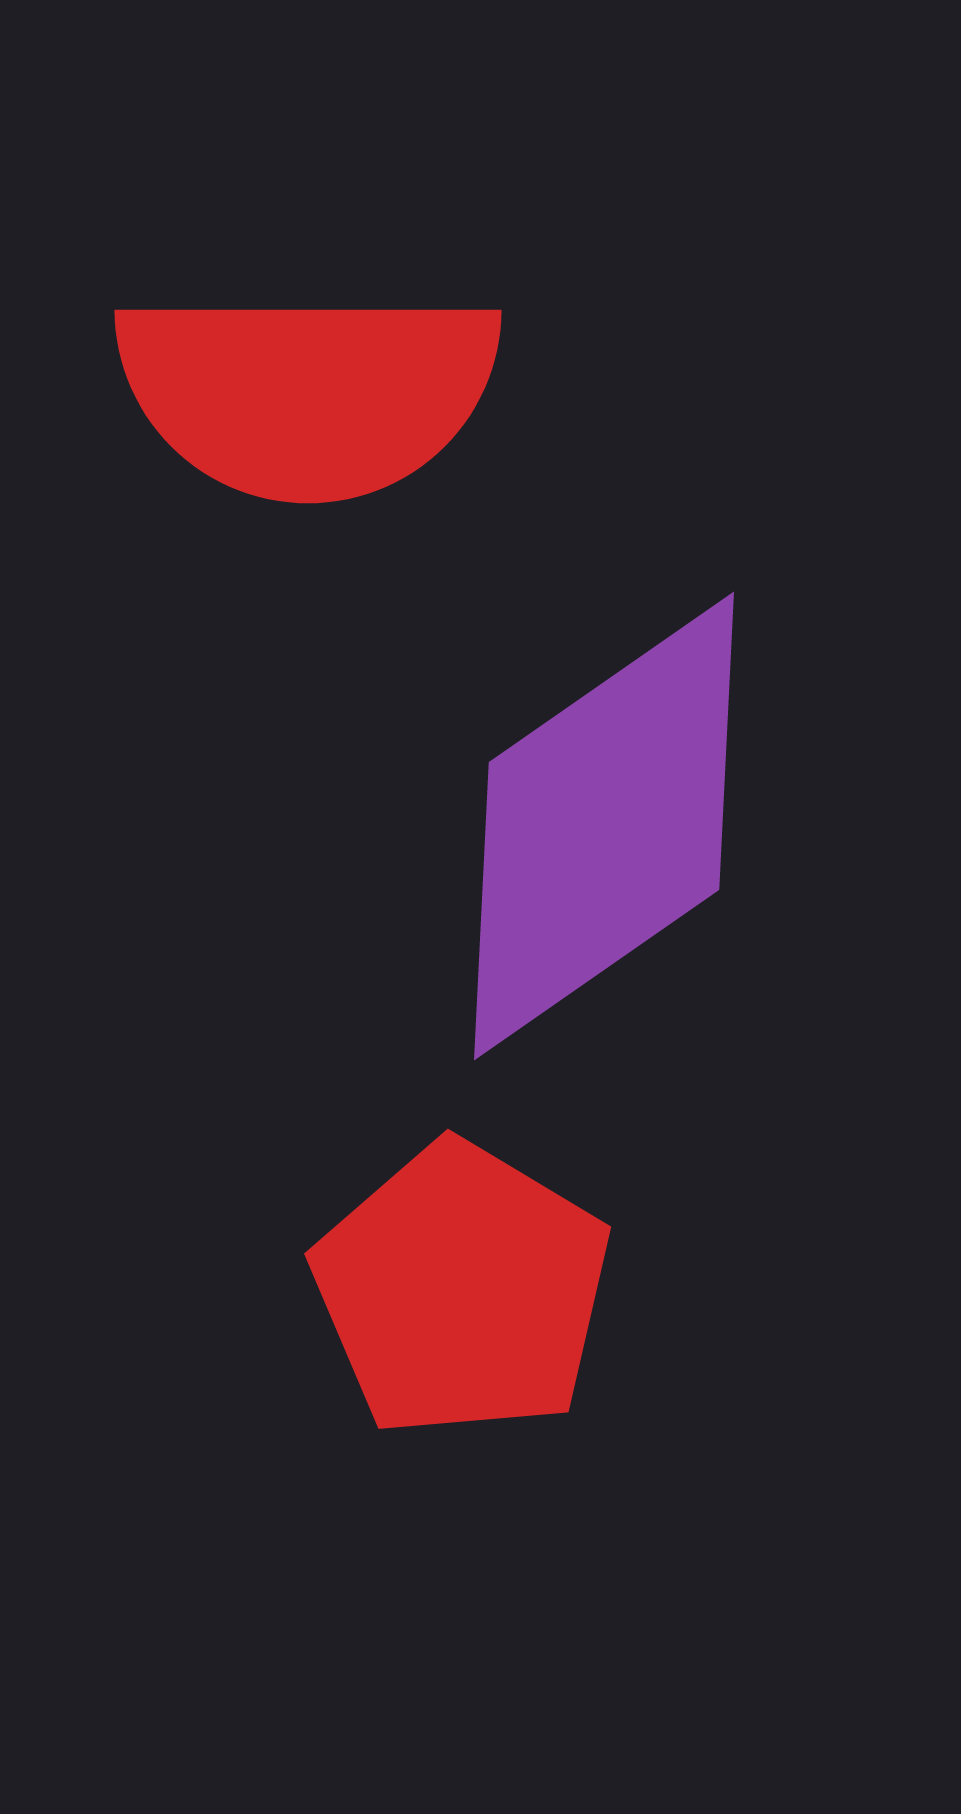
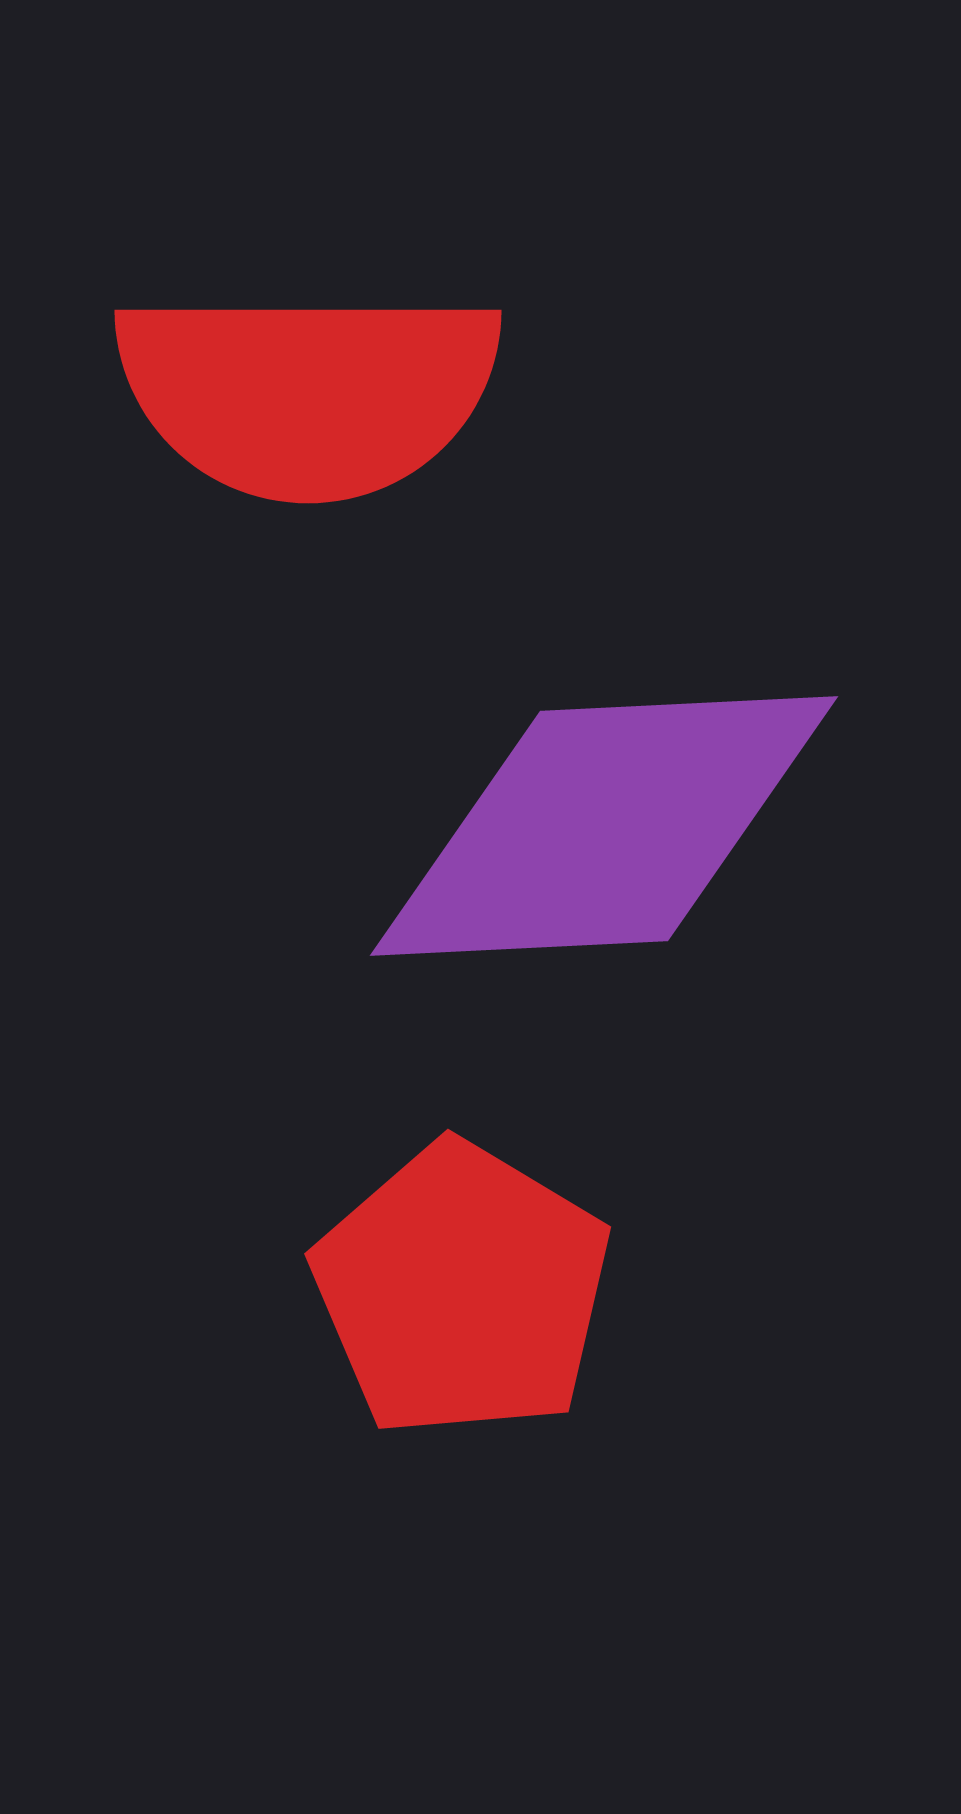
purple diamond: rotated 32 degrees clockwise
